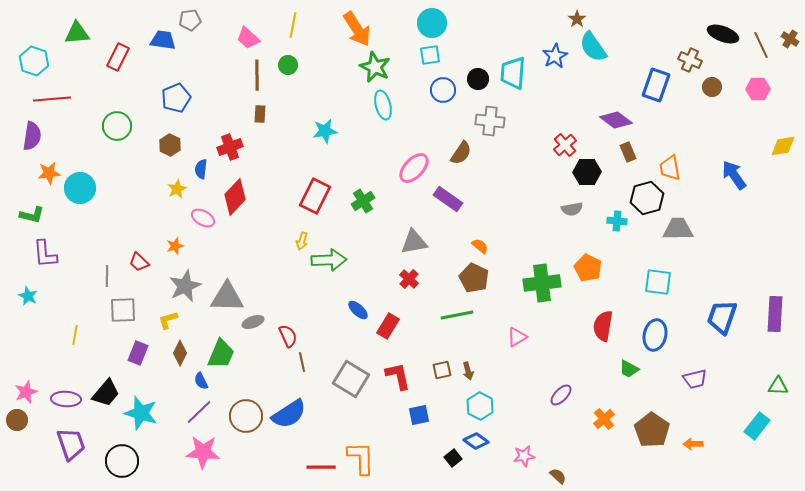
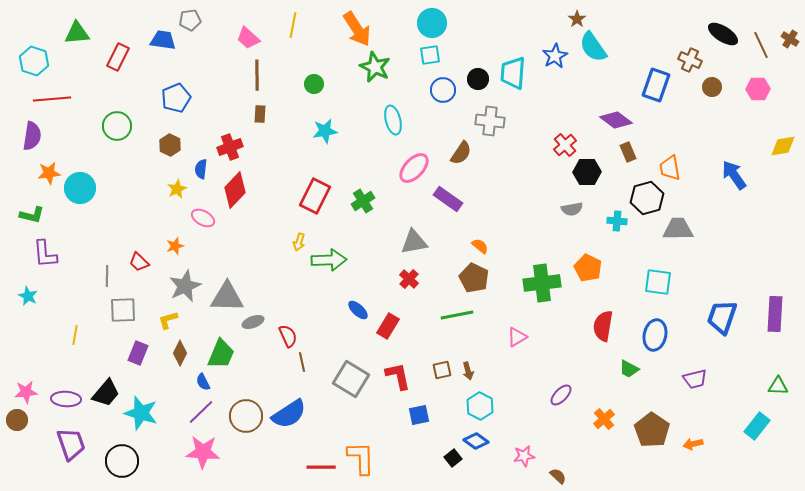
black ellipse at (723, 34): rotated 12 degrees clockwise
green circle at (288, 65): moved 26 px right, 19 px down
cyan ellipse at (383, 105): moved 10 px right, 15 px down
red diamond at (235, 197): moved 7 px up
yellow arrow at (302, 241): moved 3 px left, 1 px down
blue semicircle at (201, 381): moved 2 px right, 1 px down
pink star at (26, 392): rotated 15 degrees clockwise
purple line at (199, 412): moved 2 px right
orange arrow at (693, 444): rotated 12 degrees counterclockwise
